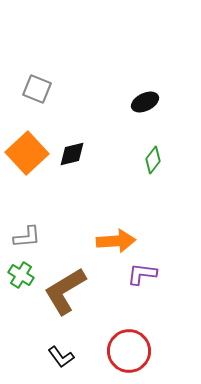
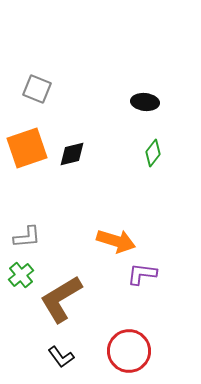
black ellipse: rotated 32 degrees clockwise
orange square: moved 5 px up; rotated 24 degrees clockwise
green diamond: moved 7 px up
orange arrow: rotated 21 degrees clockwise
green cross: rotated 20 degrees clockwise
brown L-shape: moved 4 px left, 8 px down
